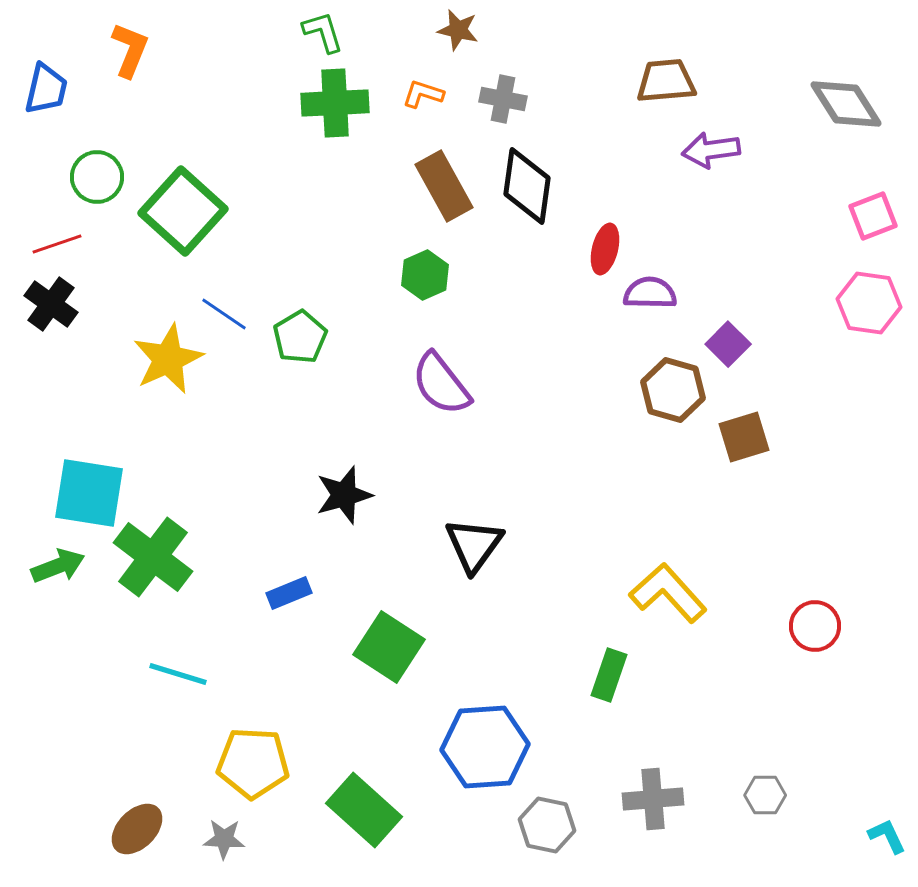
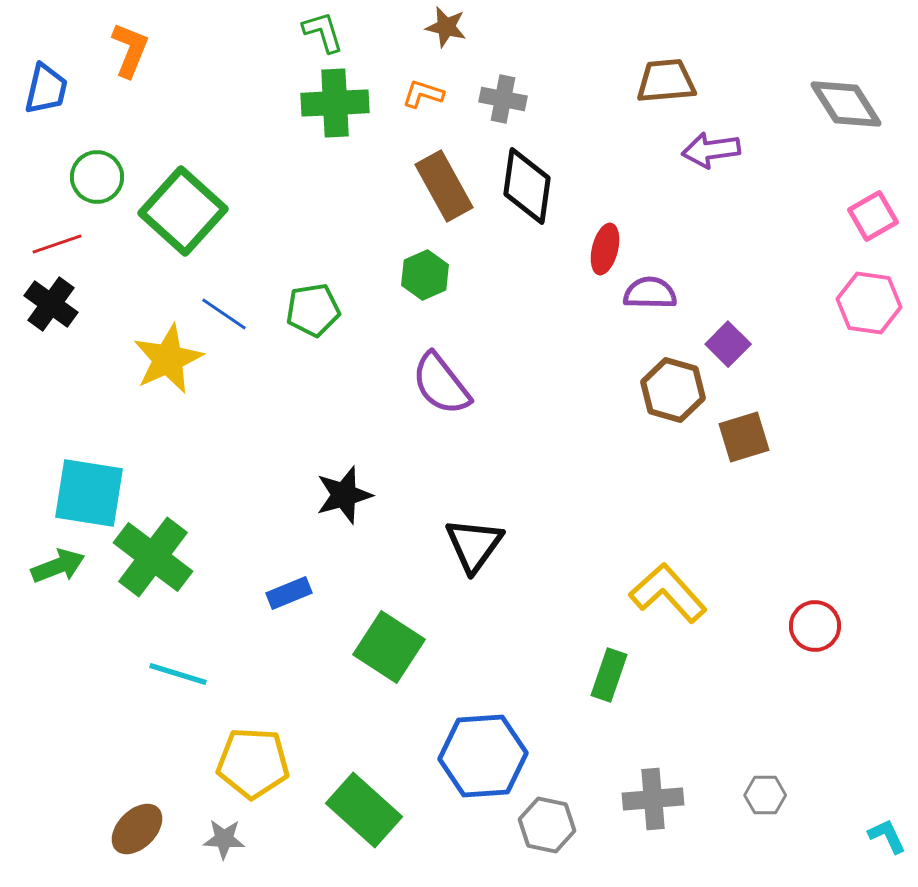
brown star at (458, 30): moved 12 px left, 3 px up
pink square at (873, 216): rotated 9 degrees counterclockwise
green pentagon at (300, 337): moved 13 px right, 27 px up; rotated 22 degrees clockwise
blue hexagon at (485, 747): moved 2 px left, 9 px down
